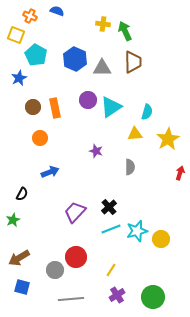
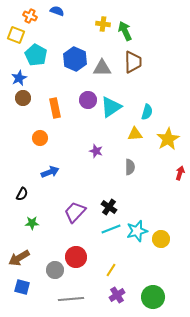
brown circle: moved 10 px left, 9 px up
black cross: rotated 14 degrees counterclockwise
green star: moved 19 px right, 3 px down; rotated 24 degrees clockwise
